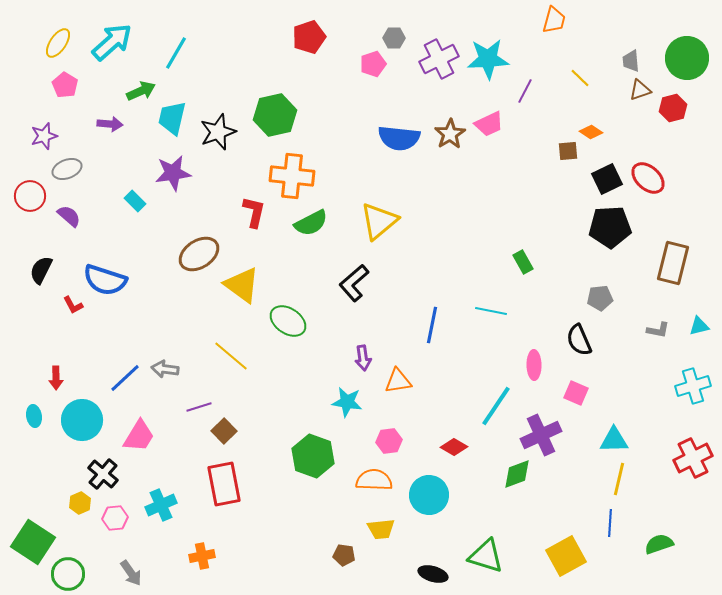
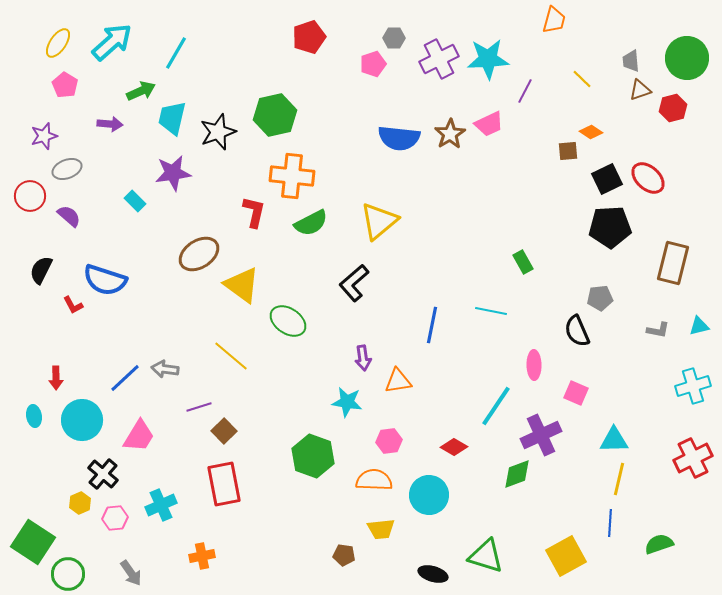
yellow line at (580, 78): moved 2 px right, 1 px down
black semicircle at (579, 340): moved 2 px left, 9 px up
